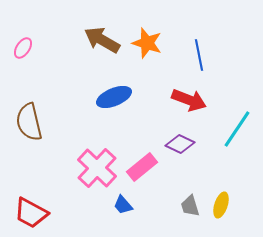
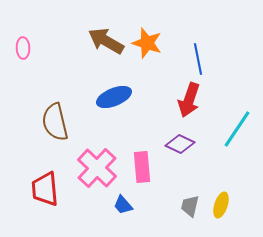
brown arrow: moved 4 px right, 1 px down
pink ellipse: rotated 35 degrees counterclockwise
blue line: moved 1 px left, 4 px down
red arrow: rotated 88 degrees clockwise
brown semicircle: moved 26 px right
pink rectangle: rotated 56 degrees counterclockwise
gray trapezoid: rotated 30 degrees clockwise
red trapezoid: moved 14 px right, 24 px up; rotated 57 degrees clockwise
